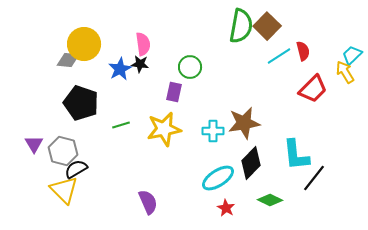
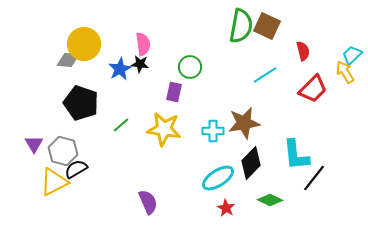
brown square: rotated 20 degrees counterclockwise
cyan line: moved 14 px left, 19 px down
green line: rotated 24 degrees counterclockwise
yellow star: rotated 20 degrees clockwise
yellow triangle: moved 10 px left, 8 px up; rotated 48 degrees clockwise
